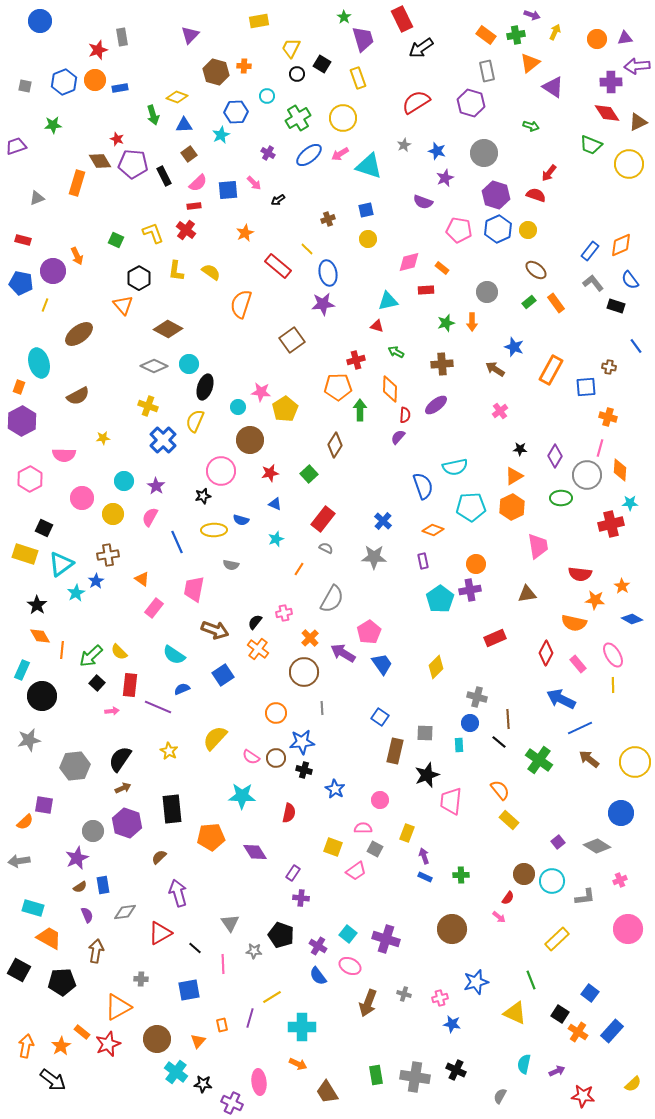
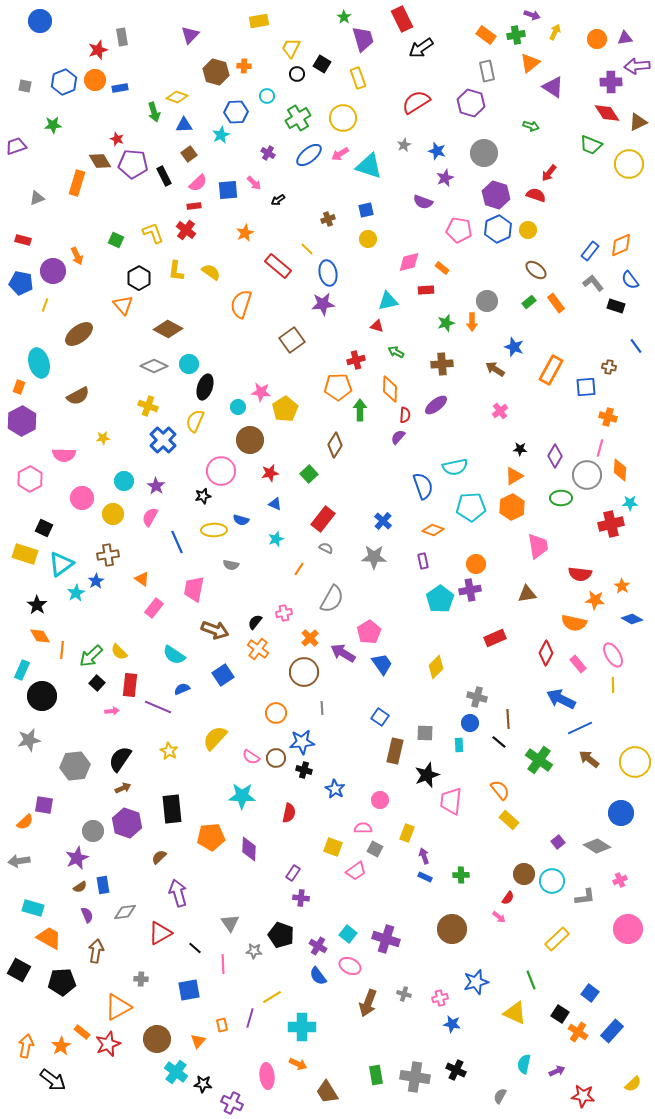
green arrow at (153, 115): moved 1 px right, 3 px up
gray circle at (487, 292): moved 9 px down
purple diamond at (255, 852): moved 6 px left, 3 px up; rotated 35 degrees clockwise
pink ellipse at (259, 1082): moved 8 px right, 6 px up
